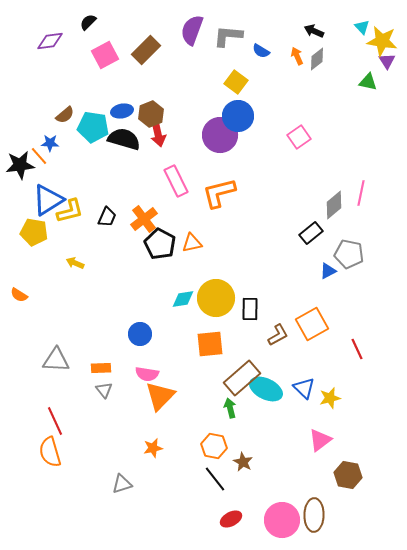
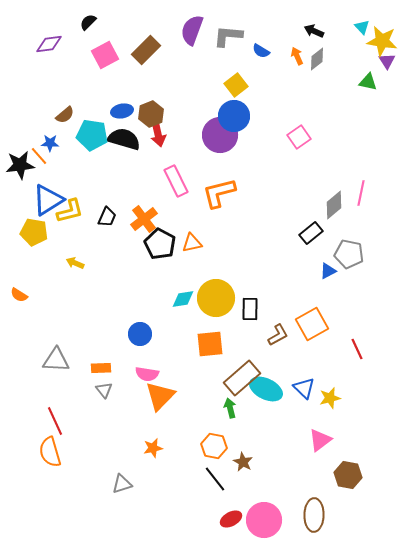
purple diamond at (50, 41): moved 1 px left, 3 px down
yellow square at (236, 82): moved 3 px down; rotated 15 degrees clockwise
blue circle at (238, 116): moved 4 px left
cyan pentagon at (93, 127): moved 1 px left, 8 px down
pink circle at (282, 520): moved 18 px left
